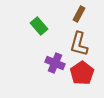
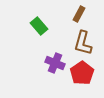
brown L-shape: moved 4 px right, 1 px up
